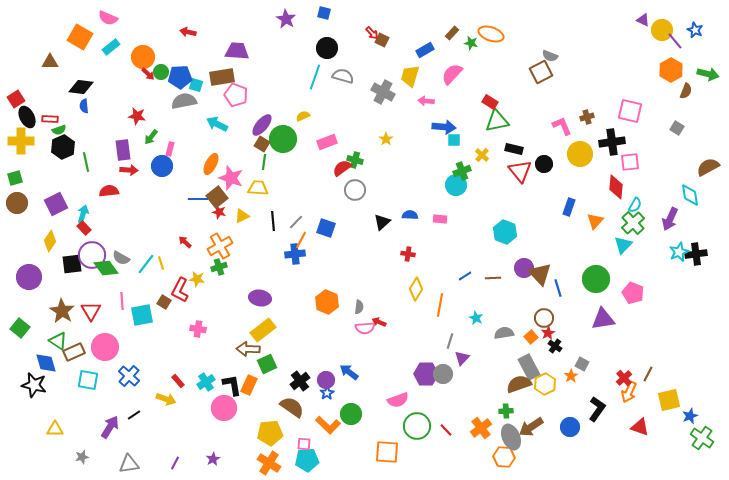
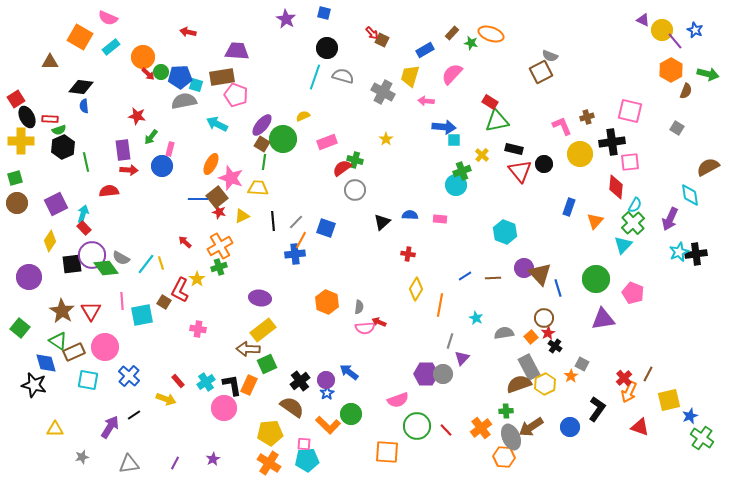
yellow star at (197, 279): rotated 28 degrees clockwise
